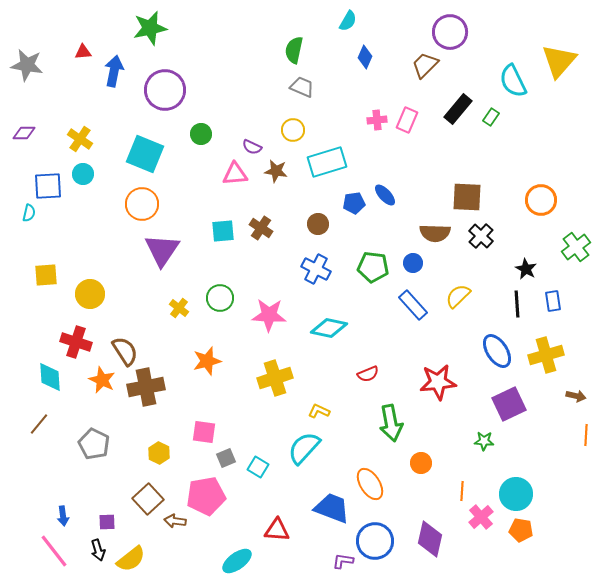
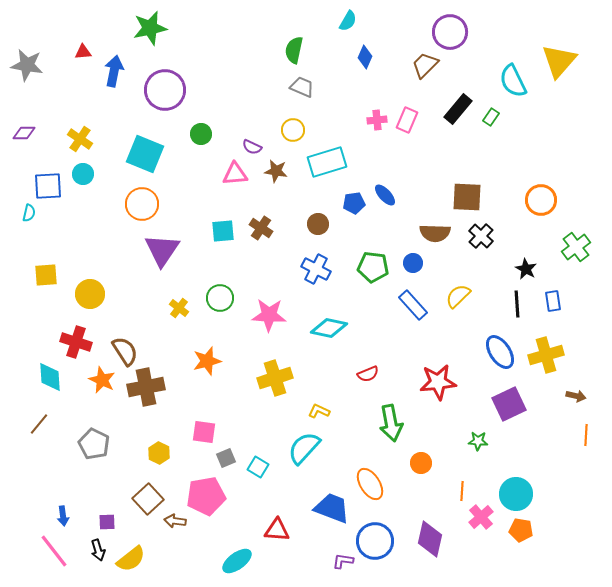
blue ellipse at (497, 351): moved 3 px right, 1 px down
green star at (484, 441): moved 6 px left
